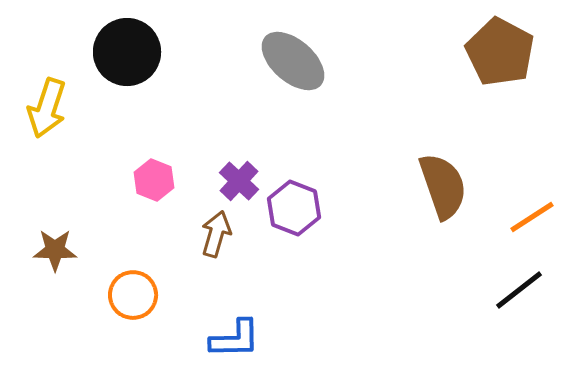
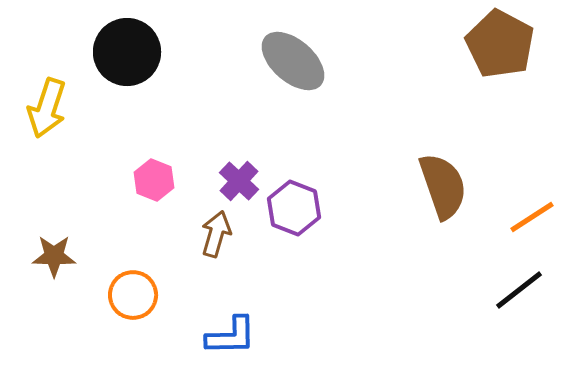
brown pentagon: moved 8 px up
brown star: moved 1 px left, 6 px down
blue L-shape: moved 4 px left, 3 px up
